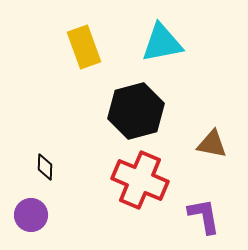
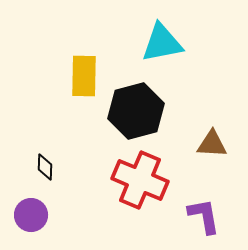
yellow rectangle: moved 29 px down; rotated 21 degrees clockwise
brown triangle: rotated 8 degrees counterclockwise
